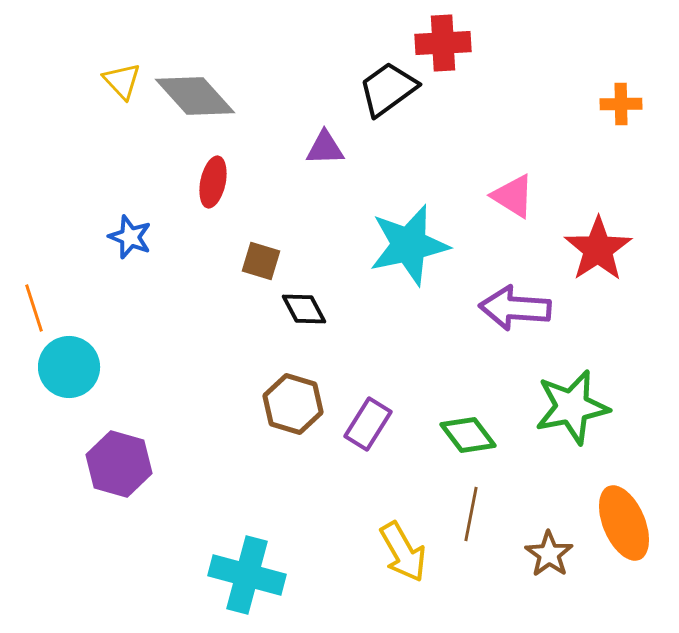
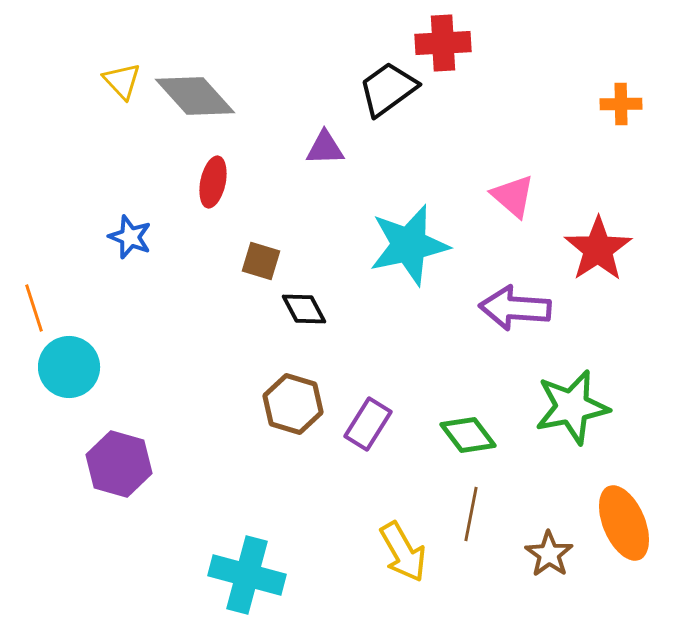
pink triangle: rotated 9 degrees clockwise
